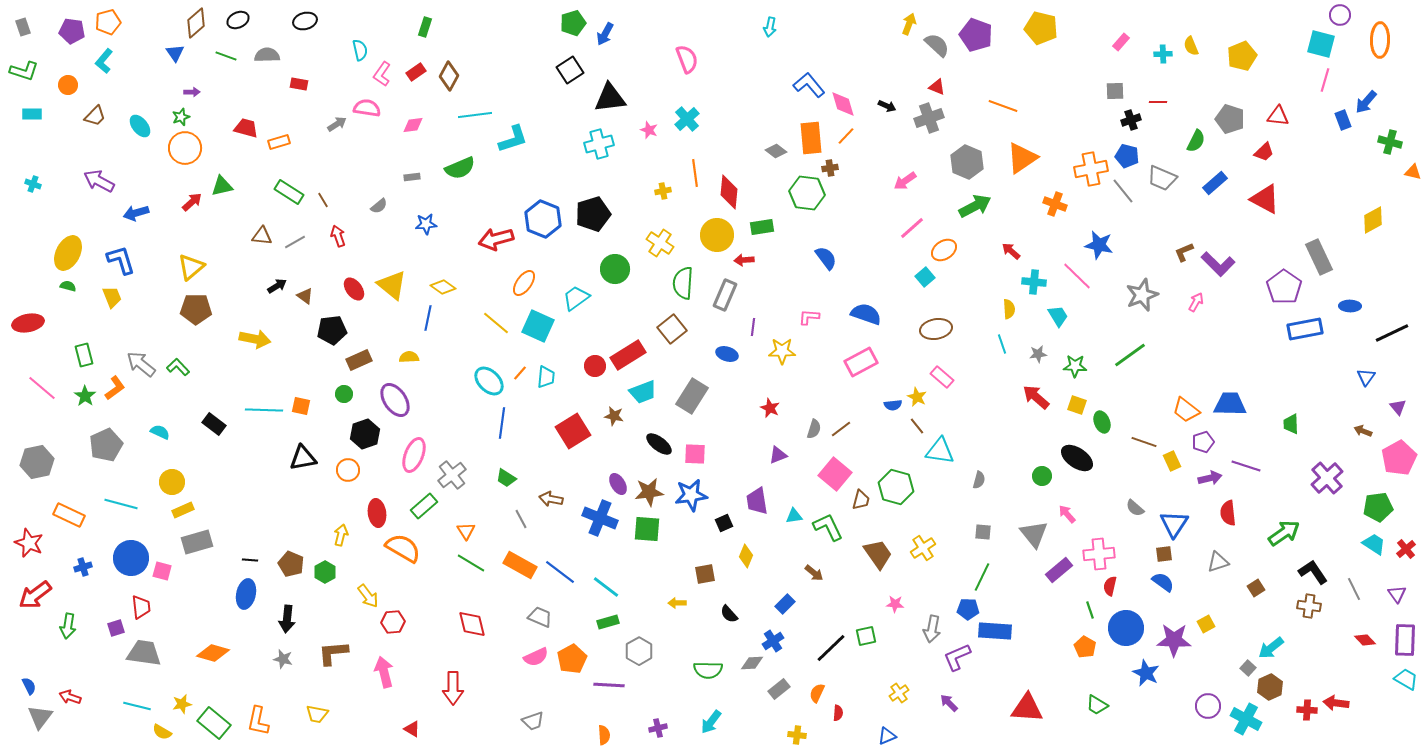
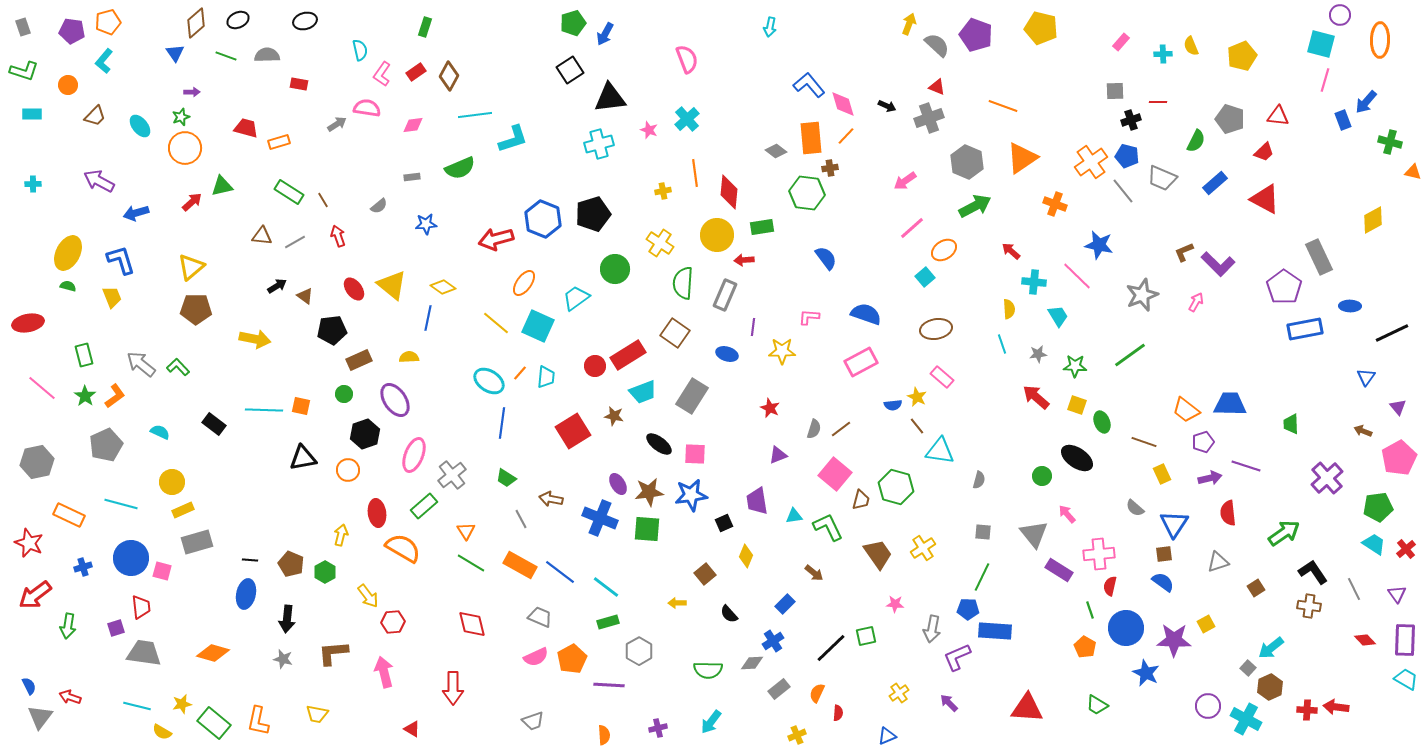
orange cross at (1091, 169): moved 7 px up; rotated 24 degrees counterclockwise
cyan cross at (33, 184): rotated 21 degrees counterclockwise
brown square at (672, 329): moved 3 px right, 4 px down; rotated 16 degrees counterclockwise
cyan ellipse at (489, 381): rotated 12 degrees counterclockwise
orange L-shape at (115, 388): moved 8 px down
yellow rectangle at (1172, 461): moved 10 px left, 13 px down
purple rectangle at (1059, 570): rotated 72 degrees clockwise
brown square at (705, 574): rotated 30 degrees counterclockwise
red arrow at (1336, 703): moved 4 px down
yellow cross at (797, 735): rotated 30 degrees counterclockwise
